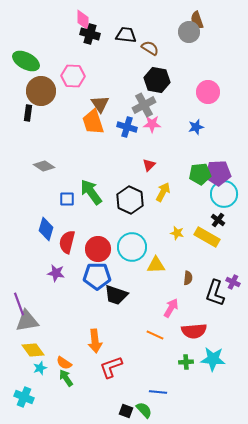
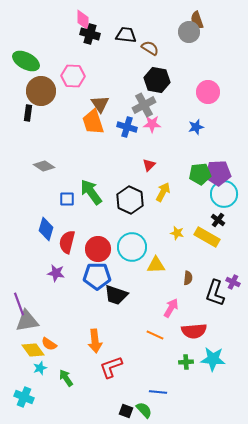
orange semicircle at (64, 363): moved 15 px left, 19 px up
